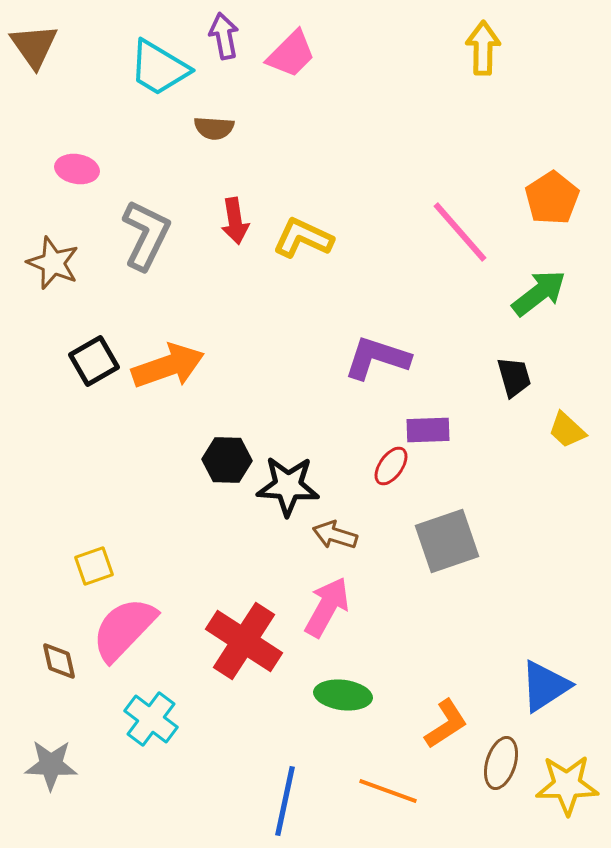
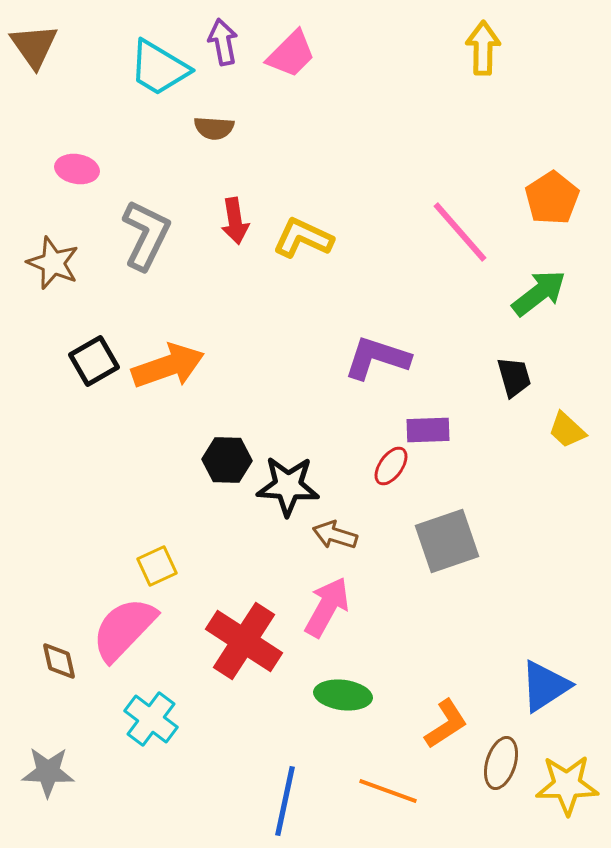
purple arrow: moved 1 px left, 6 px down
yellow square: moved 63 px right; rotated 6 degrees counterclockwise
gray star: moved 3 px left, 7 px down
